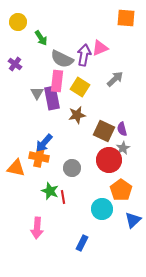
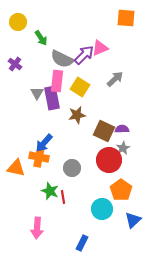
purple arrow: rotated 35 degrees clockwise
purple semicircle: rotated 104 degrees clockwise
